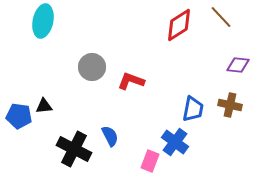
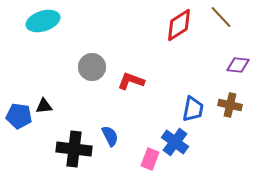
cyan ellipse: rotated 60 degrees clockwise
black cross: rotated 20 degrees counterclockwise
pink rectangle: moved 2 px up
